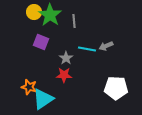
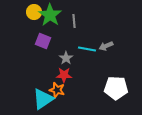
purple square: moved 2 px right, 1 px up
orange star: moved 28 px right, 3 px down
